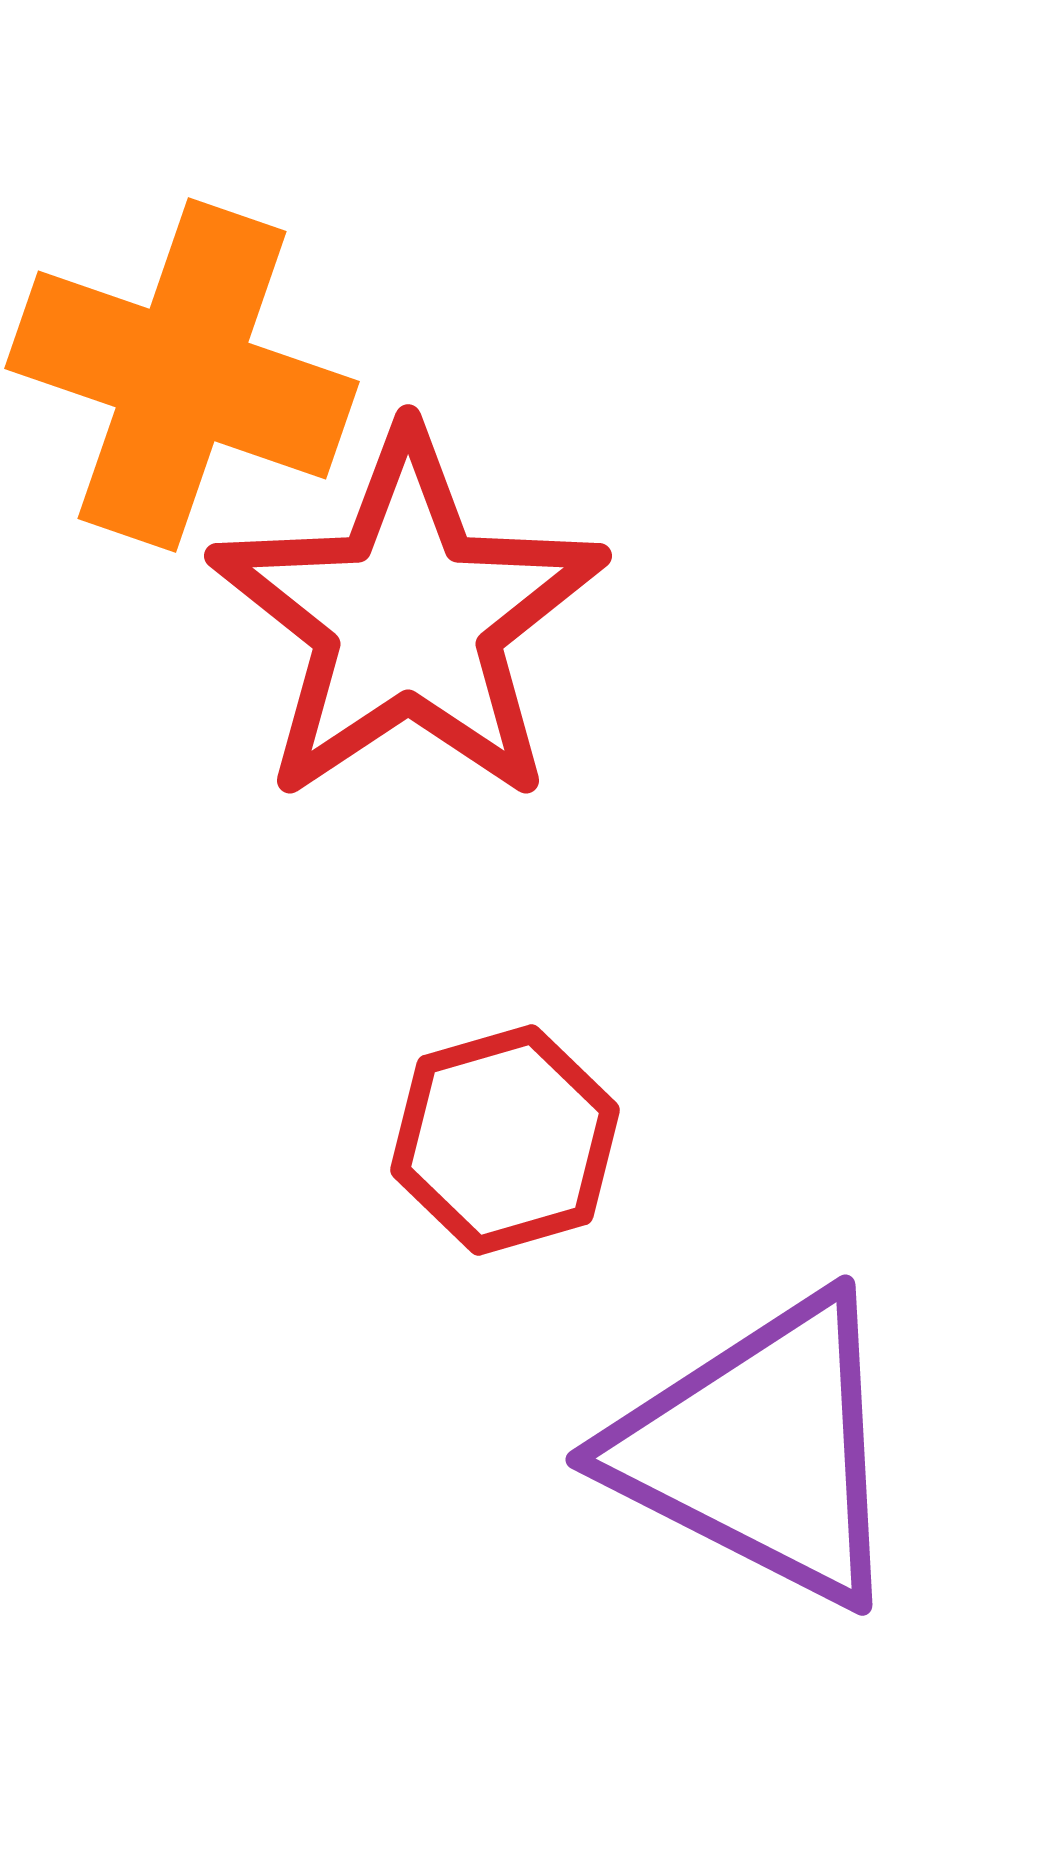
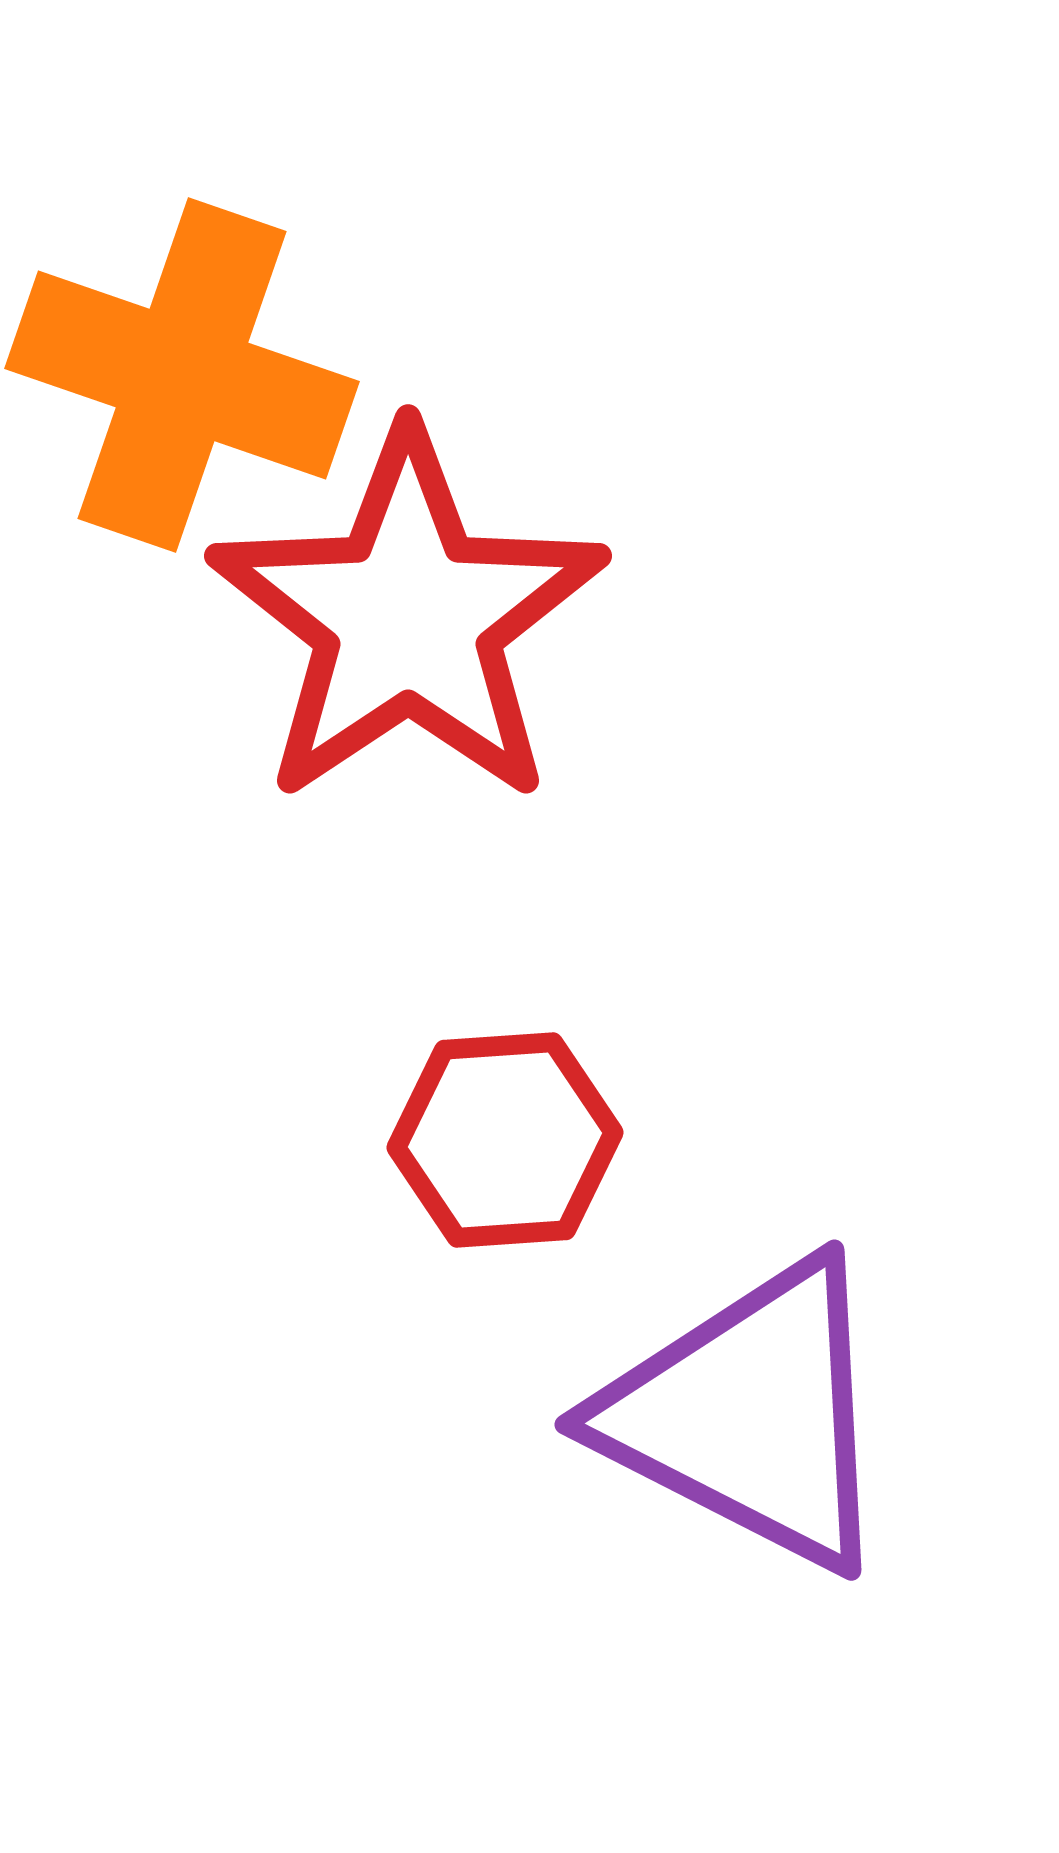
red hexagon: rotated 12 degrees clockwise
purple triangle: moved 11 px left, 35 px up
